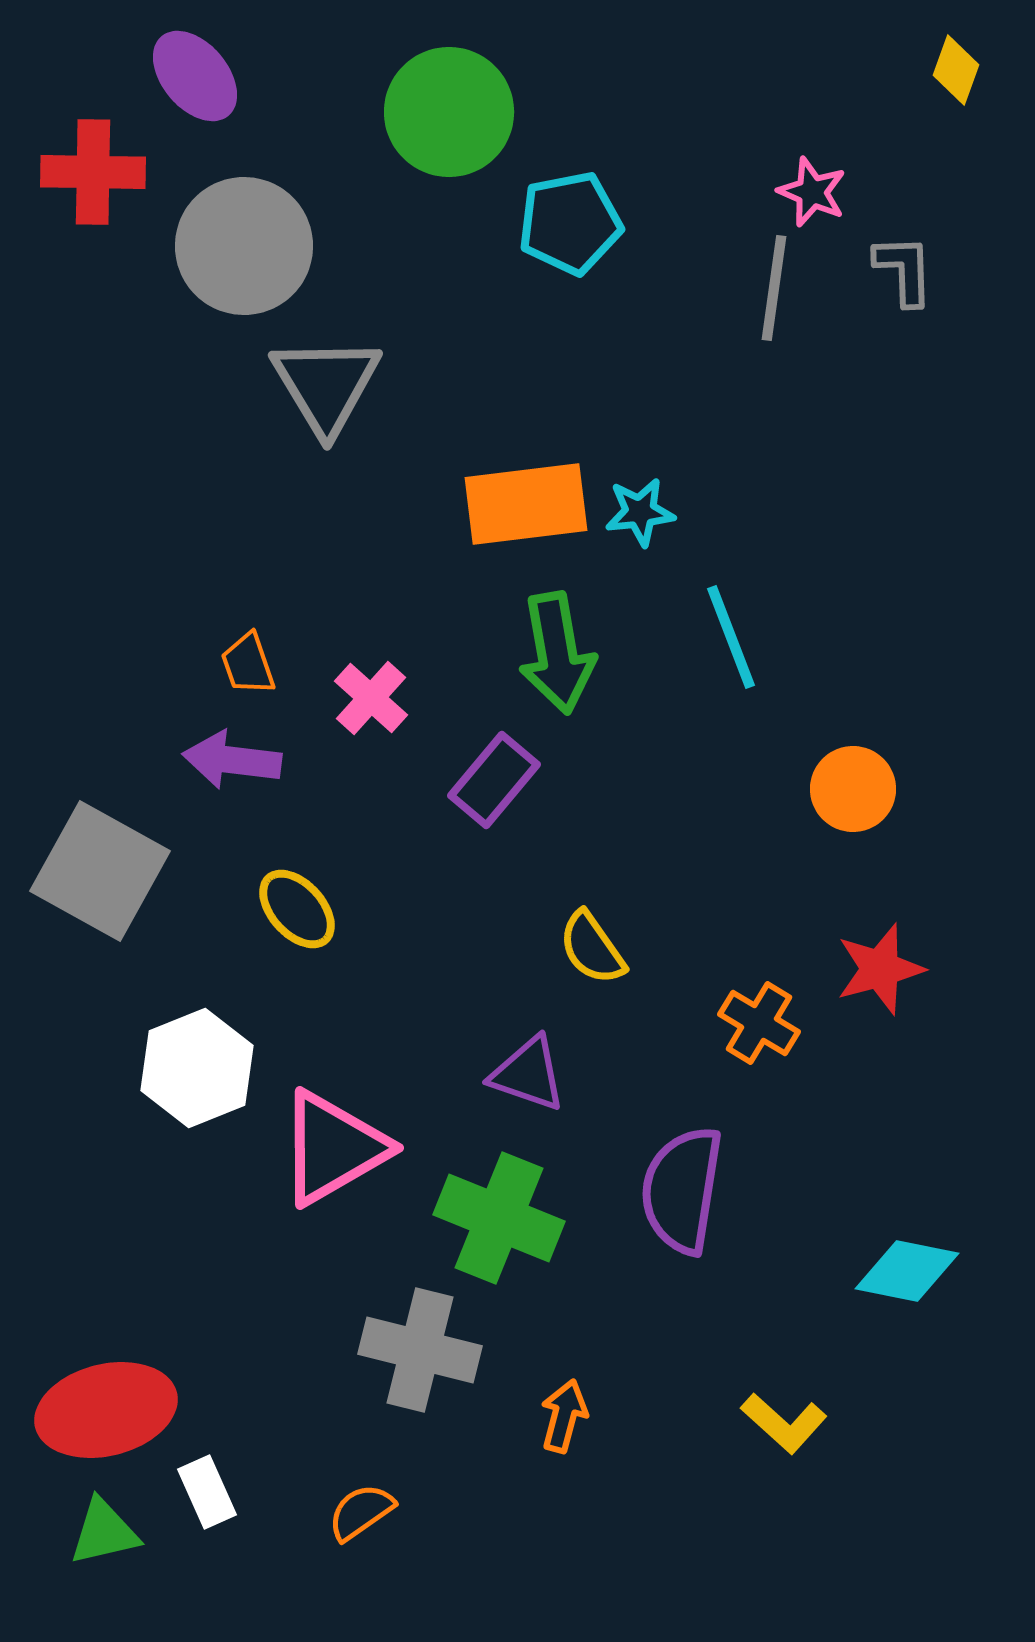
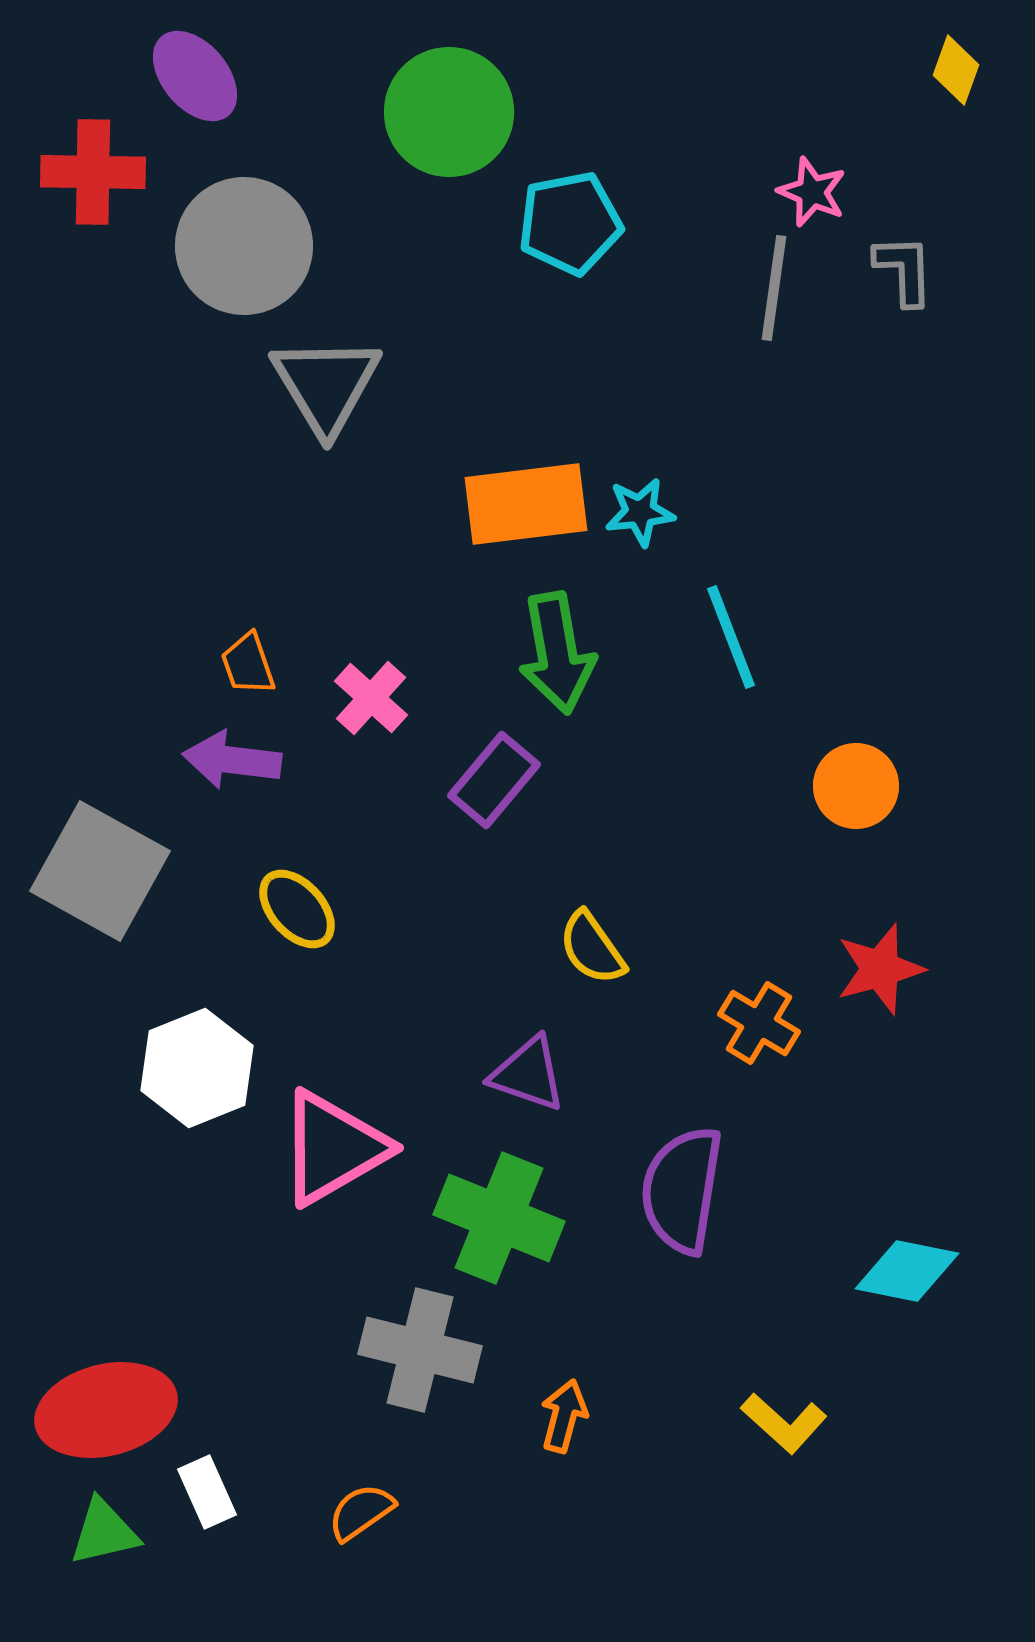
orange circle: moved 3 px right, 3 px up
